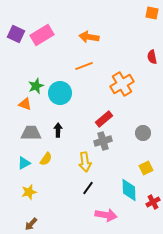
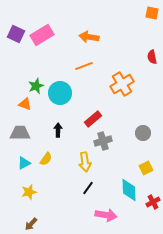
red rectangle: moved 11 px left
gray trapezoid: moved 11 px left
